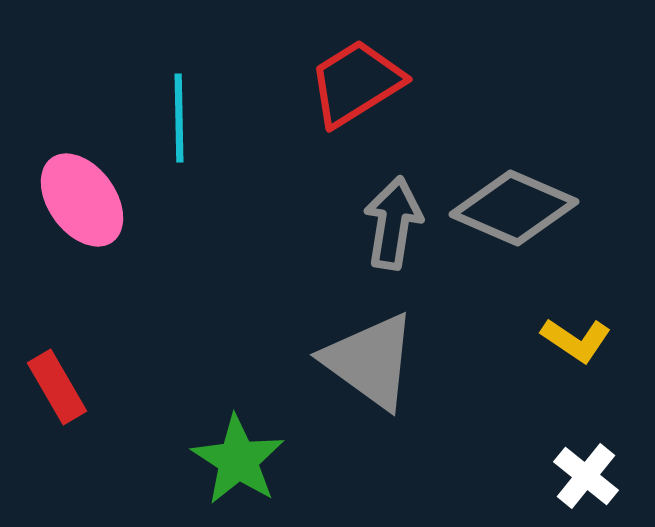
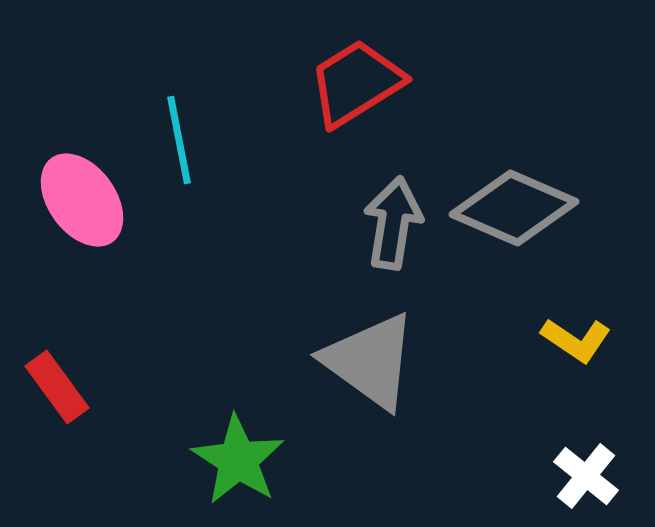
cyan line: moved 22 px down; rotated 10 degrees counterclockwise
red rectangle: rotated 6 degrees counterclockwise
